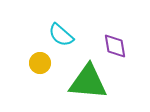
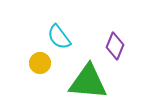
cyan semicircle: moved 2 px left, 2 px down; rotated 12 degrees clockwise
purple diamond: rotated 32 degrees clockwise
